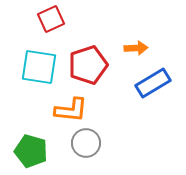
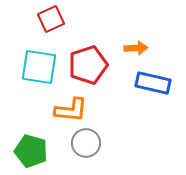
blue rectangle: rotated 44 degrees clockwise
